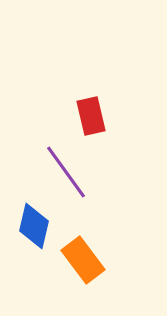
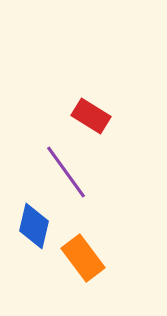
red rectangle: rotated 45 degrees counterclockwise
orange rectangle: moved 2 px up
